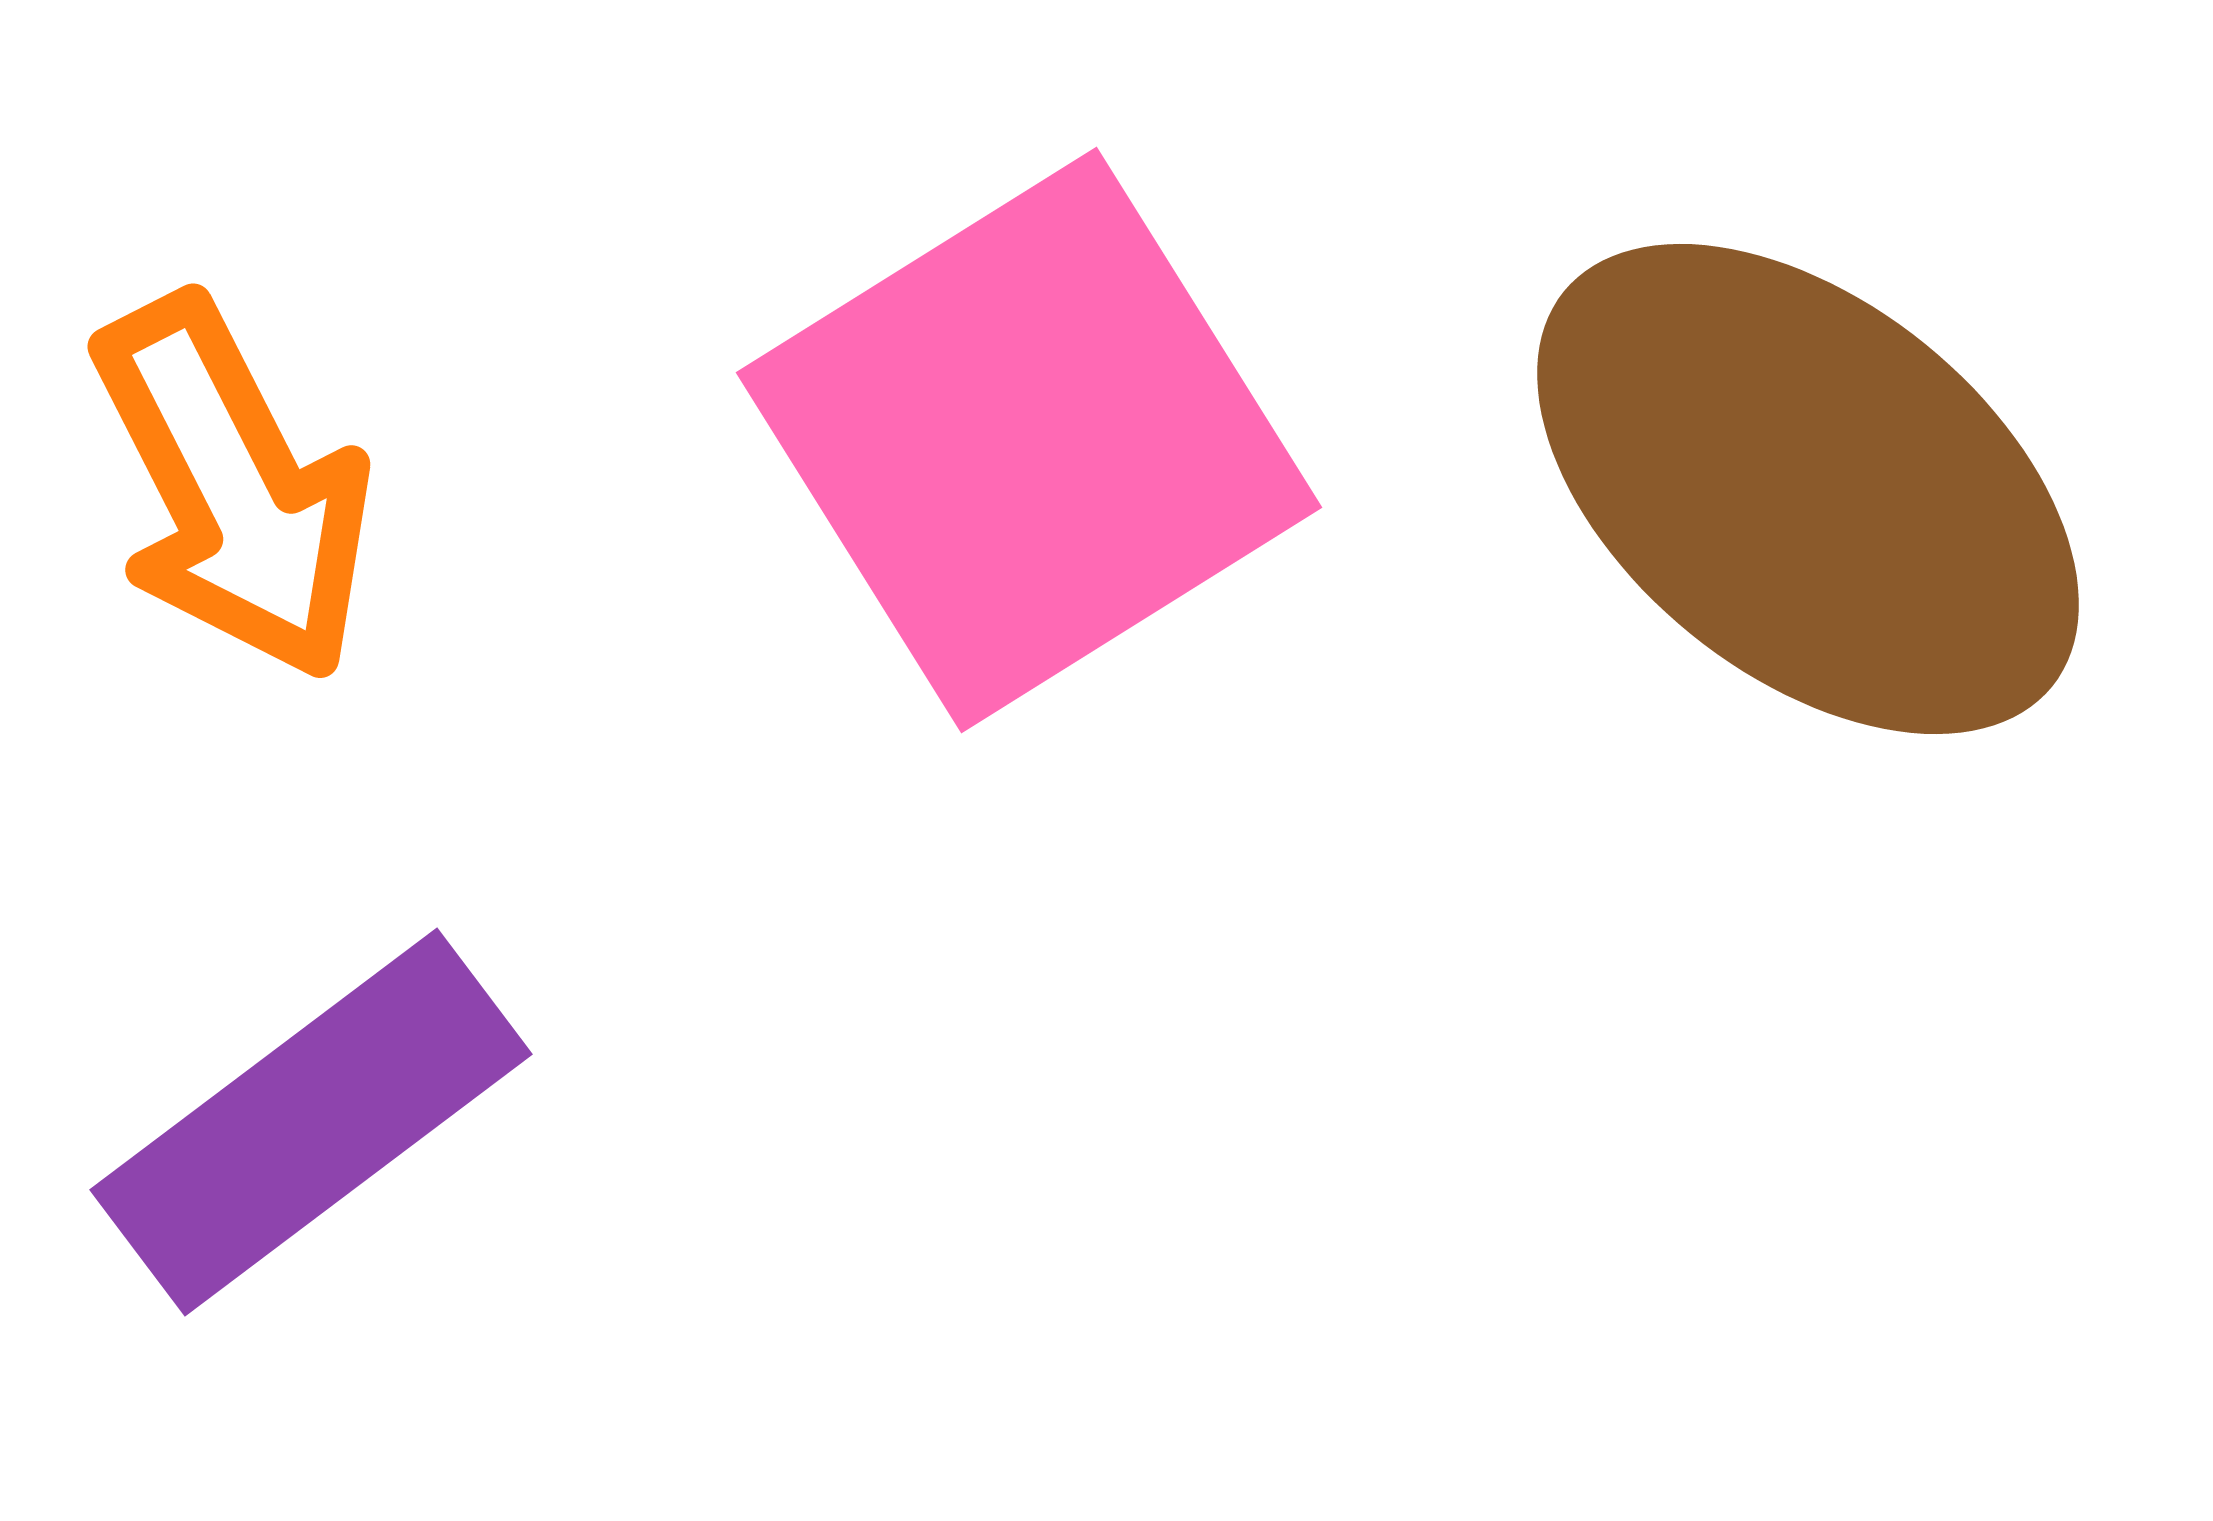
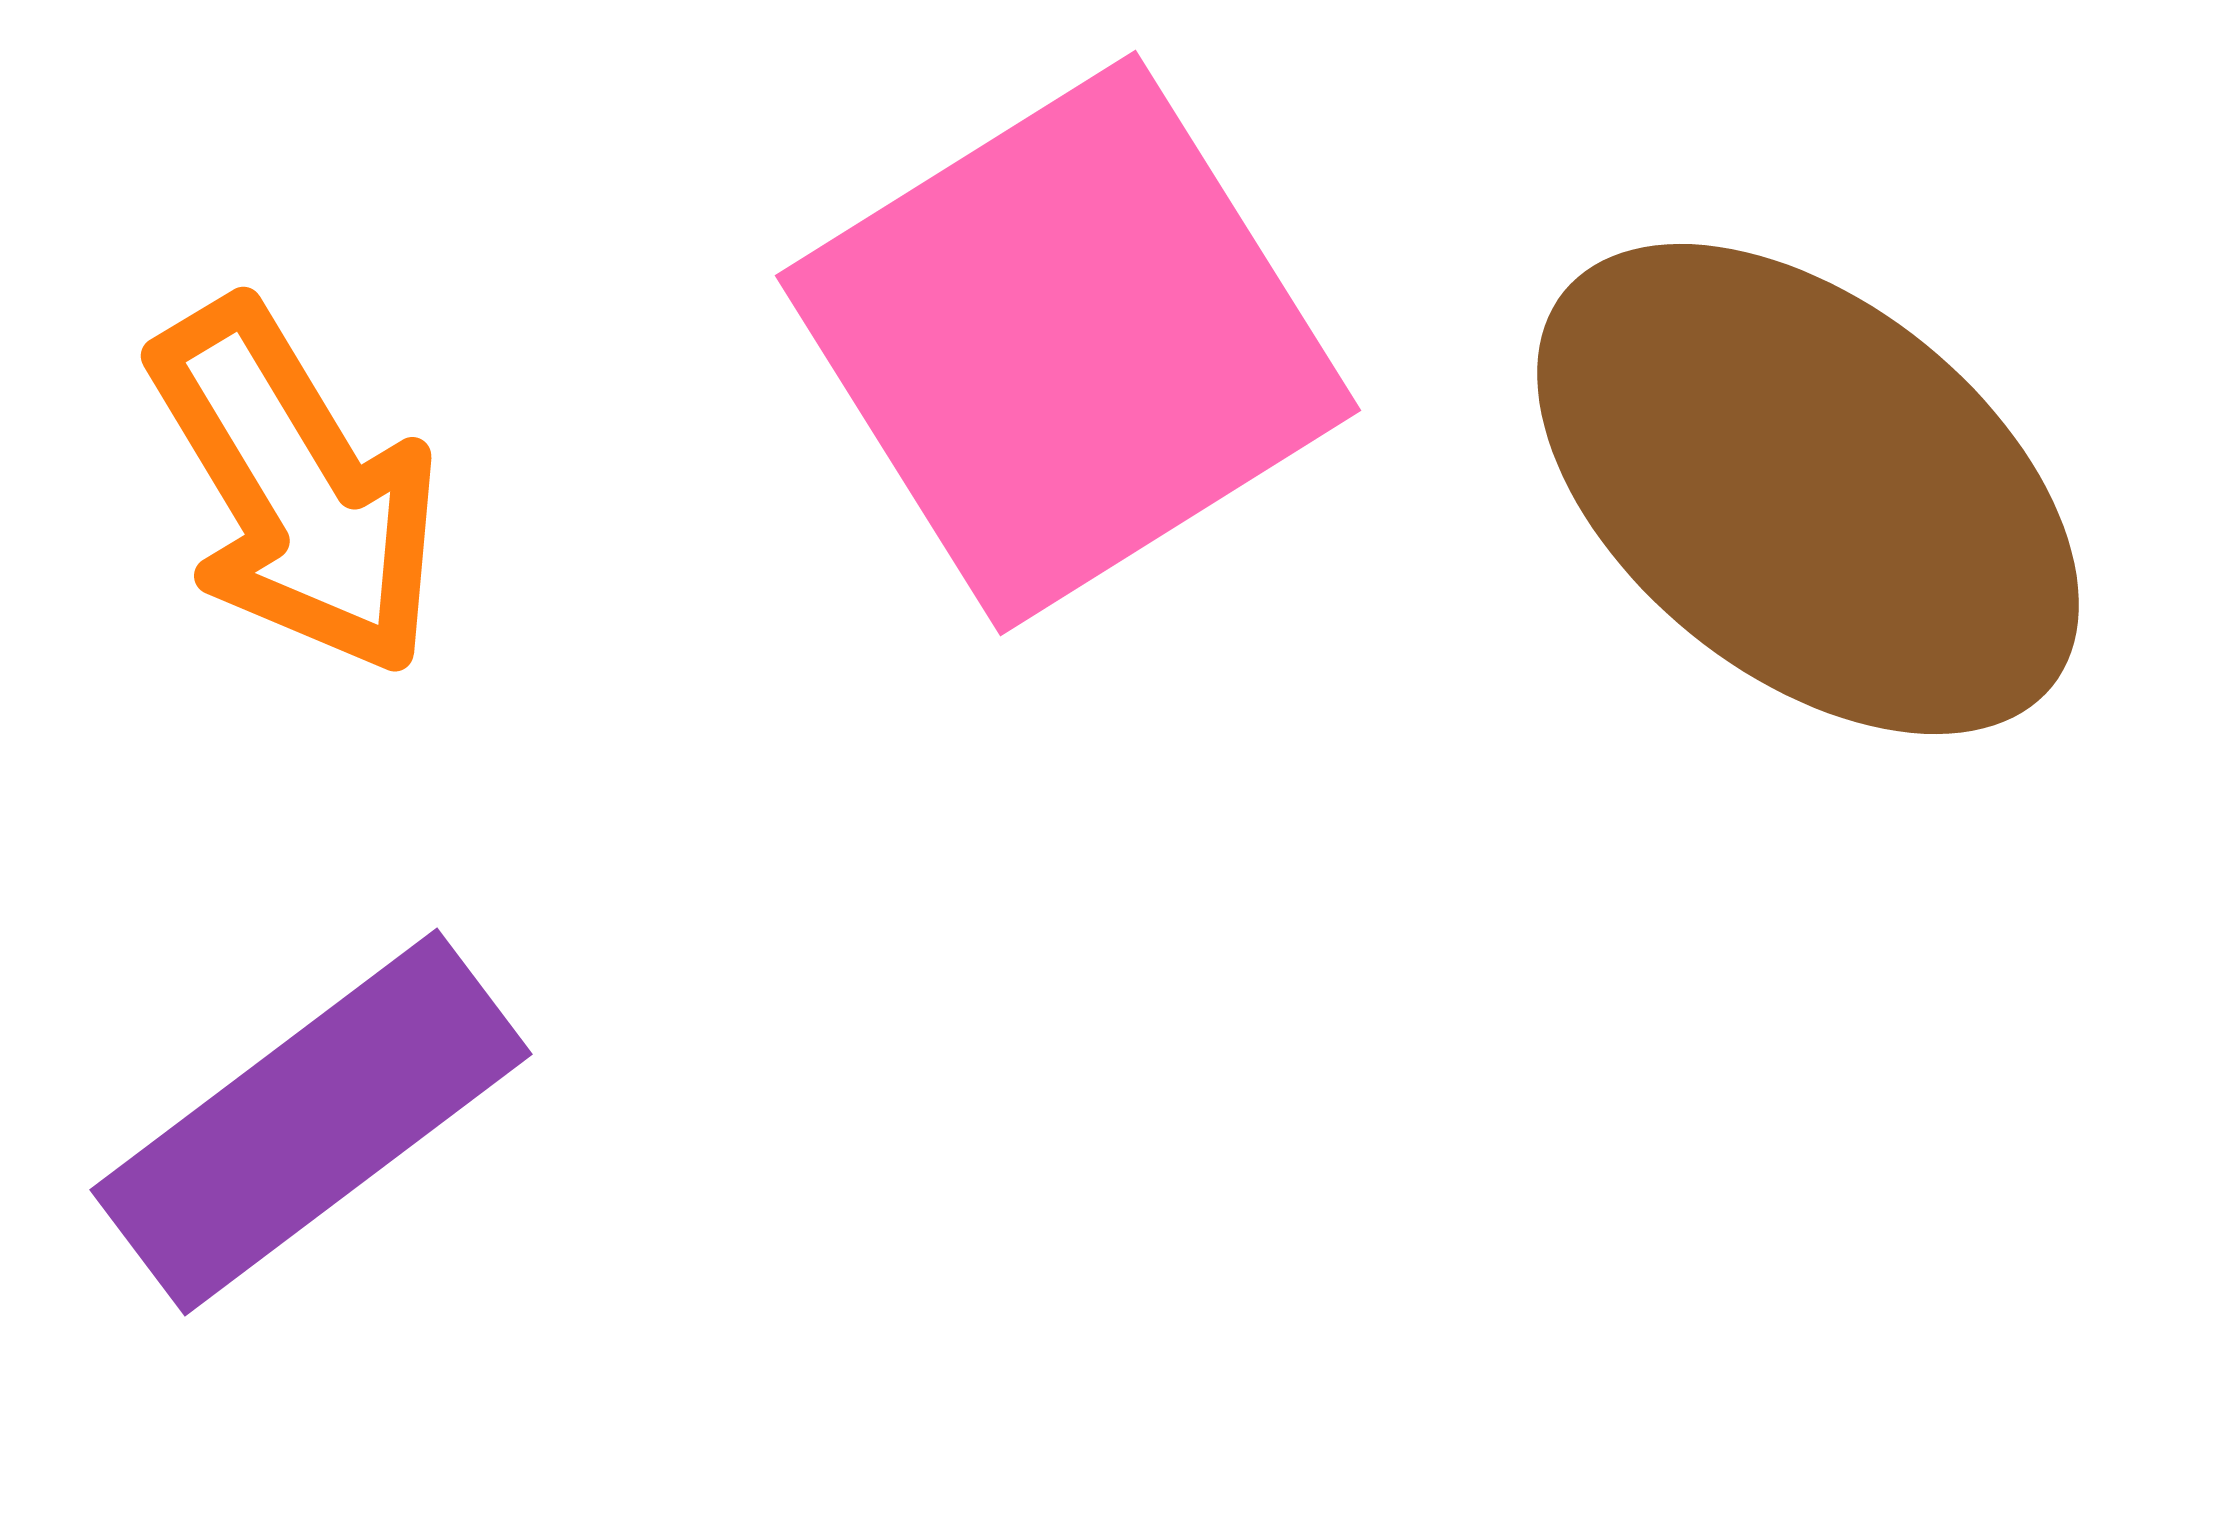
pink square: moved 39 px right, 97 px up
orange arrow: moved 63 px right; rotated 4 degrees counterclockwise
